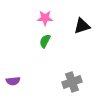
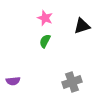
pink star: rotated 21 degrees clockwise
